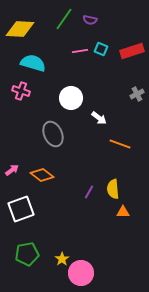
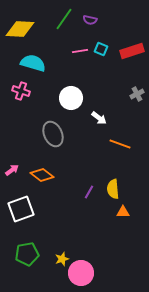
yellow star: rotated 16 degrees clockwise
